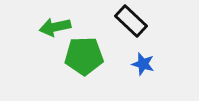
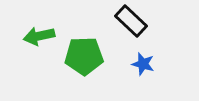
green arrow: moved 16 px left, 9 px down
